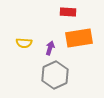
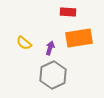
yellow semicircle: rotated 35 degrees clockwise
gray hexagon: moved 2 px left
